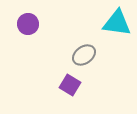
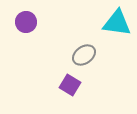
purple circle: moved 2 px left, 2 px up
